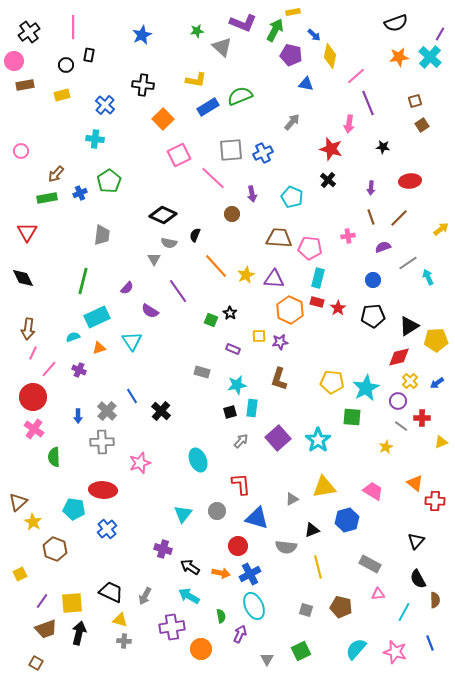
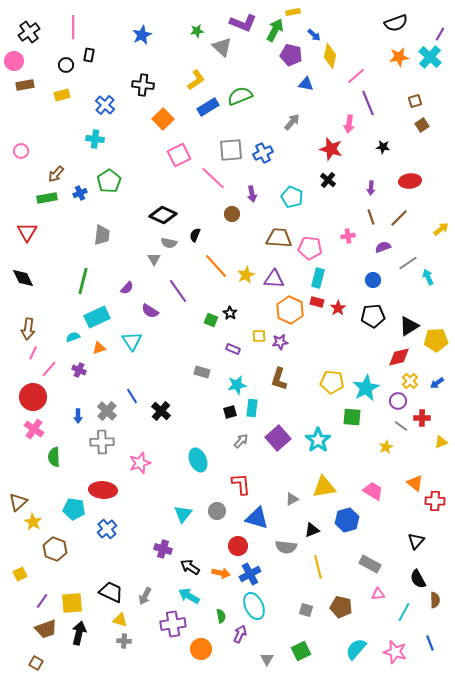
yellow L-shape at (196, 80): rotated 45 degrees counterclockwise
purple cross at (172, 627): moved 1 px right, 3 px up
